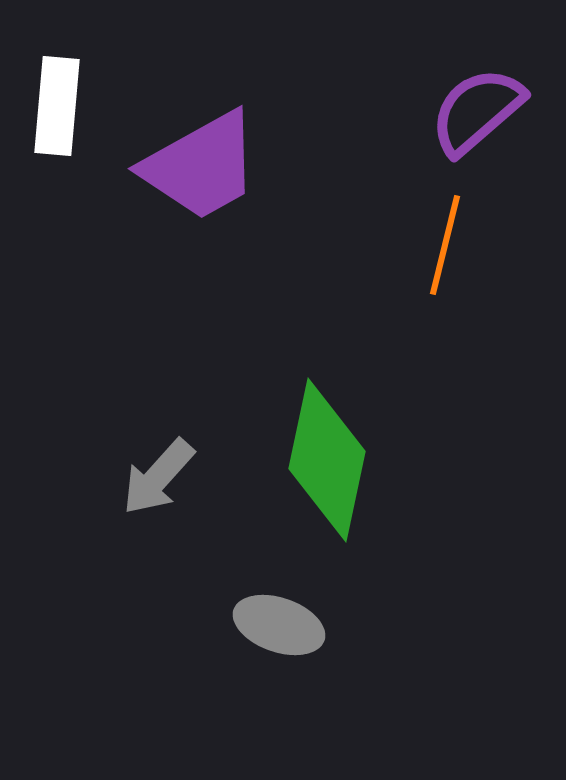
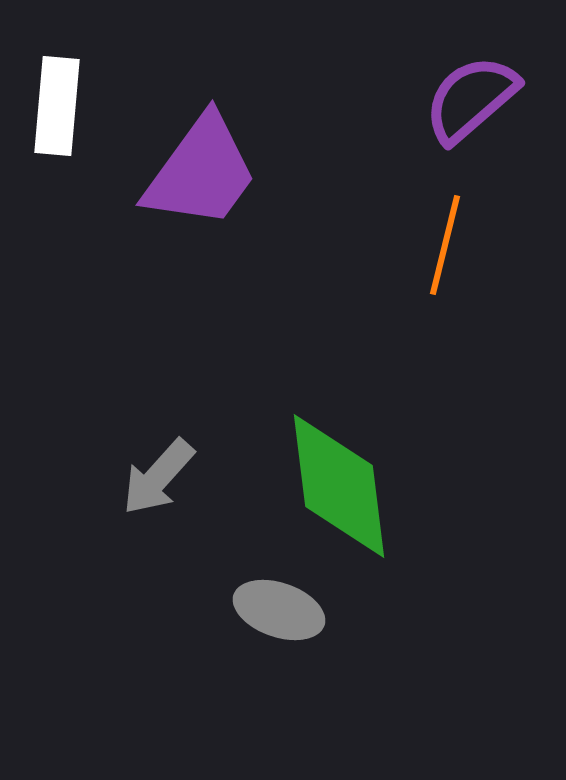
purple semicircle: moved 6 px left, 12 px up
purple trapezoid: moved 6 px down; rotated 25 degrees counterclockwise
green diamond: moved 12 px right, 26 px down; rotated 19 degrees counterclockwise
gray ellipse: moved 15 px up
